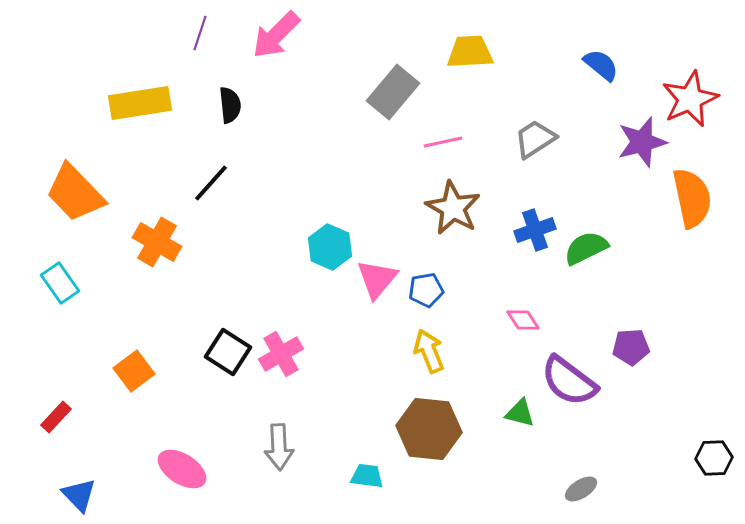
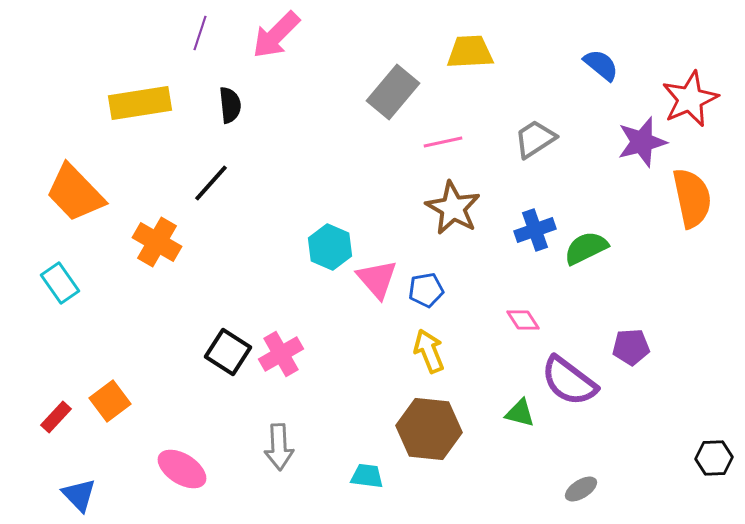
pink triangle: rotated 21 degrees counterclockwise
orange square: moved 24 px left, 30 px down
